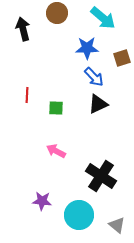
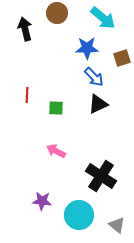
black arrow: moved 2 px right
